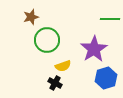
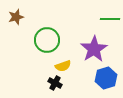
brown star: moved 15 px left
